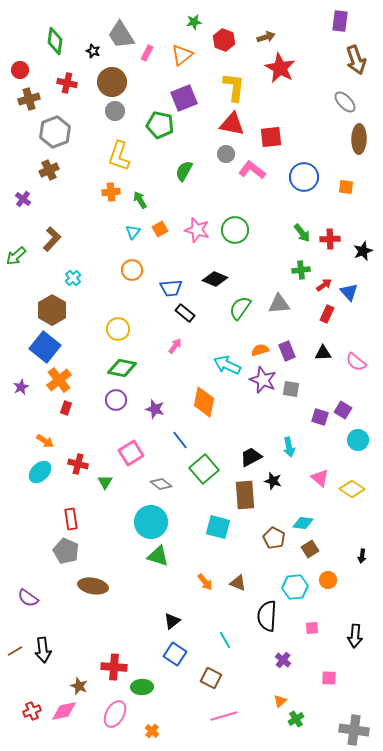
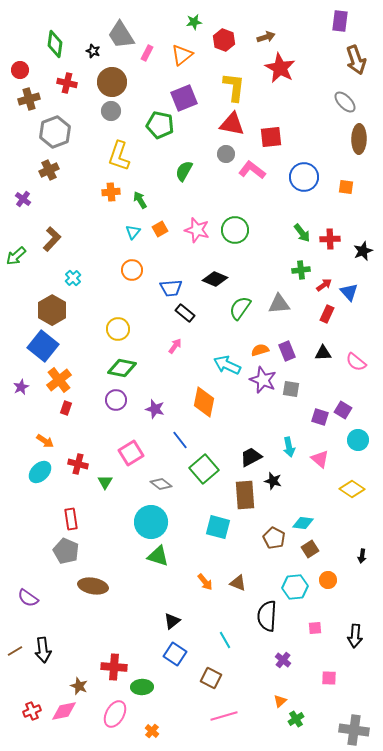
green diamond at (55, 41): moved 3 px down
gray circle at (115, 111): moved 4 px left
blue square at (45, 347): moved 2 px left, 1 px up
pink triangle at (320, 478): moved 19 px up
pink square at (312, 628): moved 3 px right
